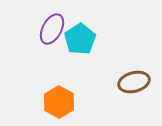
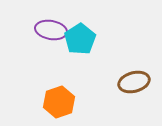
purple ellipse: moved 1 px left, 1 px down; rotated 72 degrees clockwise
orange hexagon: rotated 12 degrees clockwise
